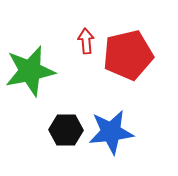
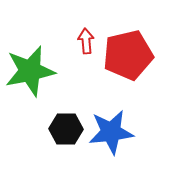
black hexagon: moved 1 px up
